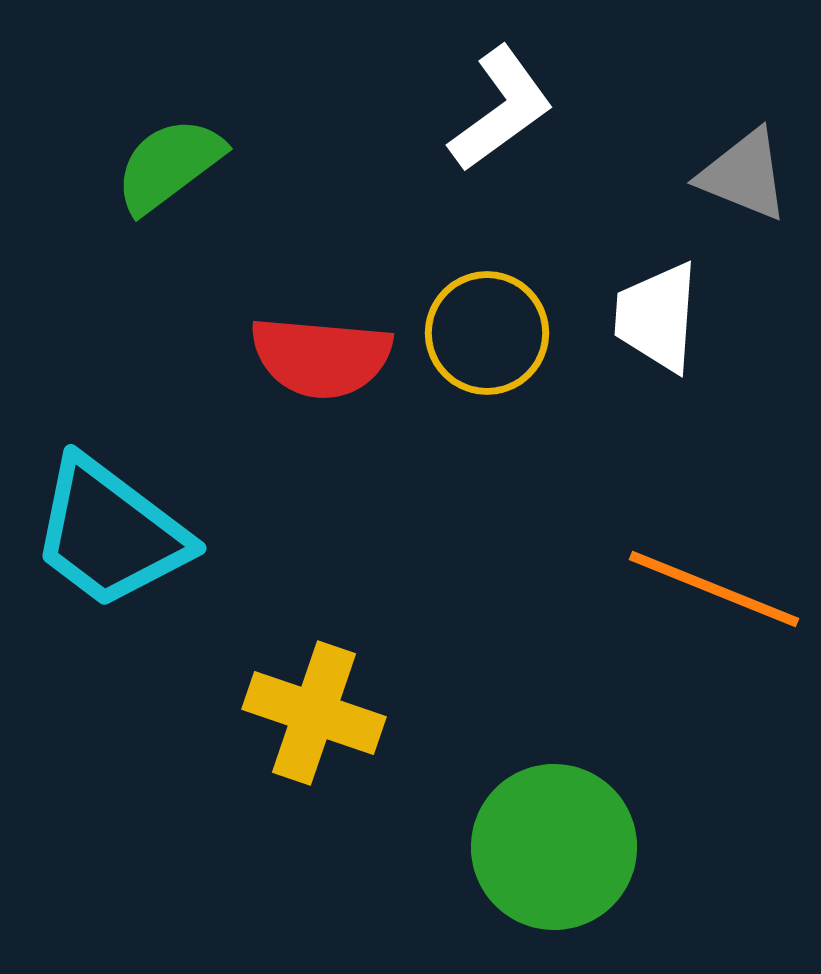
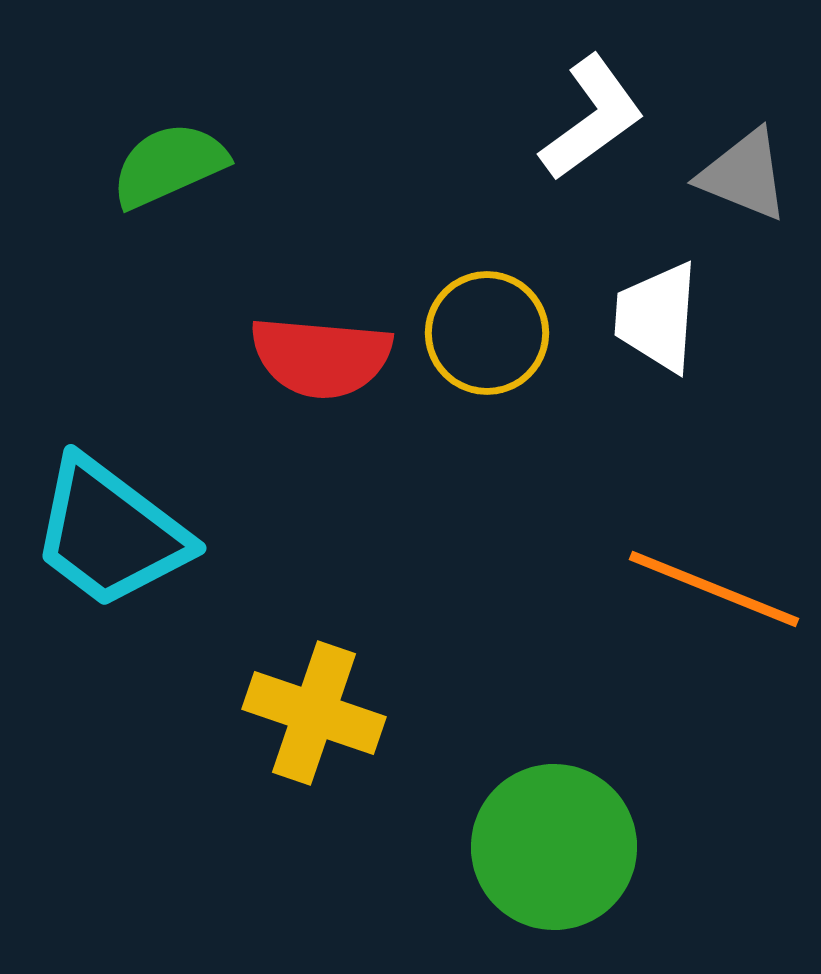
white L-shape: moved 91 px right, 9 px down
green semicircle: rotated 13 degrees clockwise
